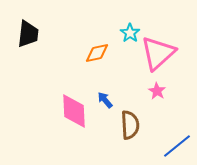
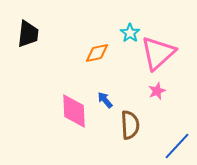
pink star: rotated 18 degrees clockwise
blue line: rotated 8 degrees counterclockwise
